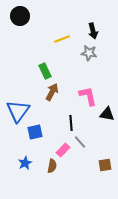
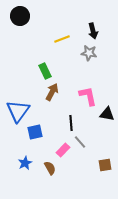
brown semicircle: moved 2 px left, 2 px down; rotated 40 degrees counterclockwise
